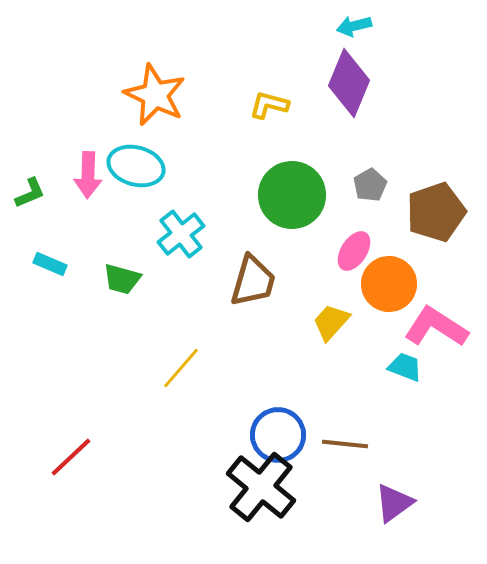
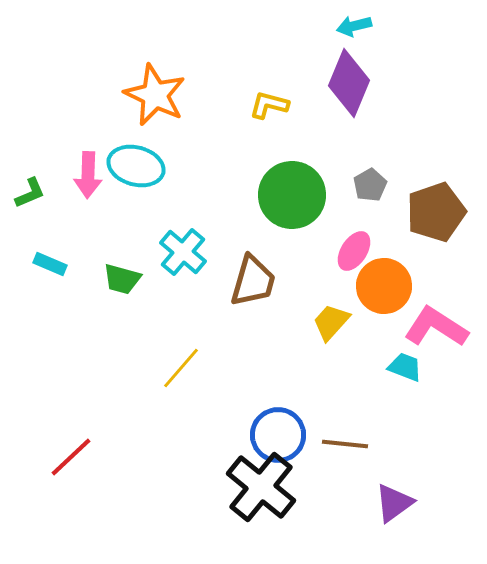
cyan cross: moved 2 px right, 18 px down; rotated 12 degrees counterclockwise
orange circle: moved 5 px left, 2 px down
